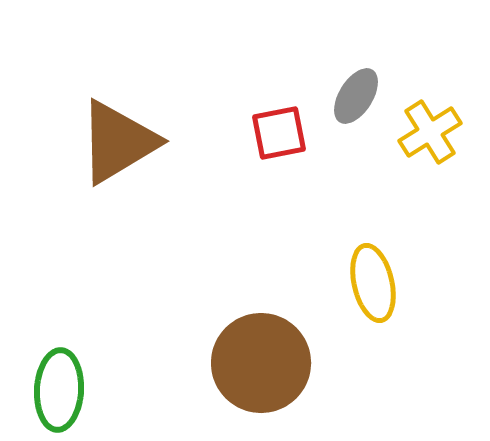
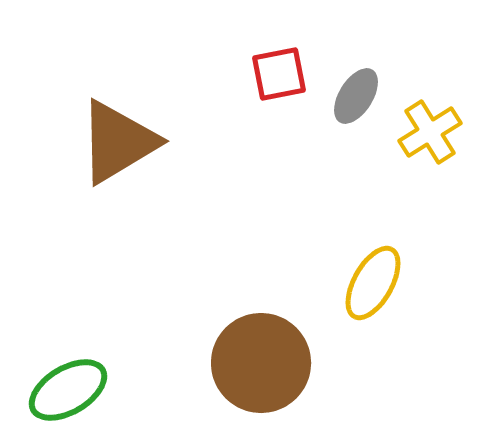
red square: moved 59 px up
yellow ellipse: rotated 42 degrees clockwise
green ellipse: moved 9 px right; rotated 56 degrees clockwise
